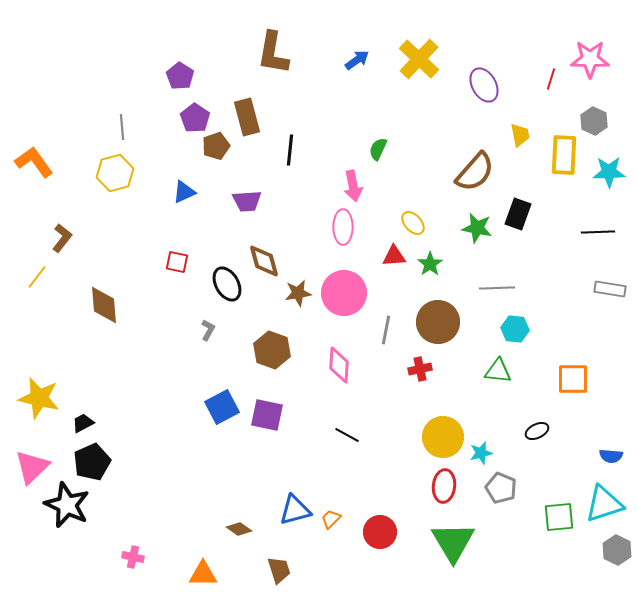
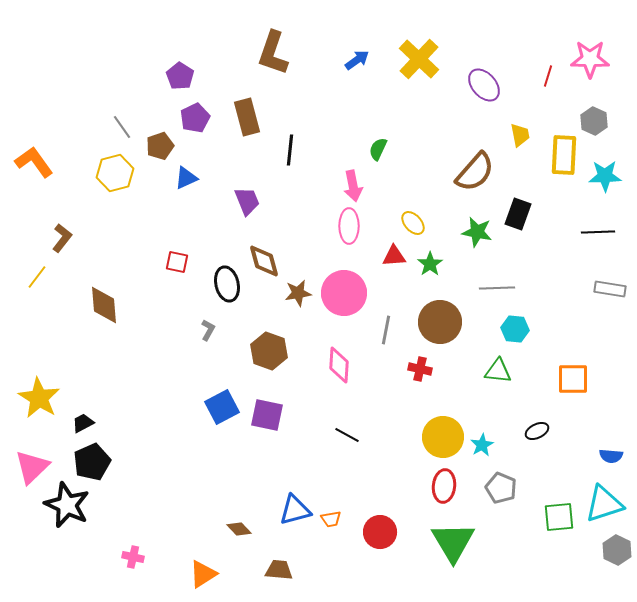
brown L-shape at (273, 53): rotated 9 degrees clockwise
red line at (551, 79): moved 3 px left, 3 px up
purple ellipse at (484, 85): rotated 12 degrees counterclockwise
purple pentagon at (195, 118): rotated 12 degrees clockwise
gray line at (122, 127): rotated 30 degrees counterclockwise
brown pentagon at (216, 146): moved 56 px left
cyan star at (609, 172): moved 4 px left, 4 px down
blue triangle at (184, 192): moved 2 px right, 14 px up
purple trapezoid at (247, 201): rotated 108 degrees counterclockwise
pink ellipse at (343, 227): moved 6 px right, 1 px up
green star at (477, 228): moved 4 px down
black ellipse at (227, 284): rotated 16 degrees clockwise
brown circle at (438, 322): moved 2 px right
brown hexagon at (272, 350): moved 3 px left, 1 px down
red cross at (420, 369): rotated 25 degrees clockwise
yellow star at (39, 398): rotated 18 degrees clockwise
cyan star at (481, 453): moved 1 px right, 8 px up; rotated 15 degrees counterclockwise
orange trapezoid at (331, 519): rotated 145 degrees counterclockwise
brown diamond at (239, 529): rotated 10 degrees clockwise
brown trapezoid at (279, 570): rotated 68 degrees counterclockwise
orange triangle at (203, 574): rotated 32 degrees counterclockwise
